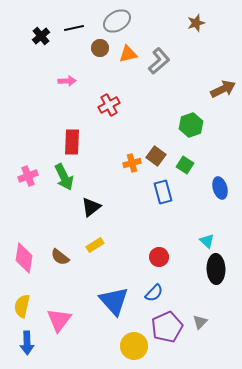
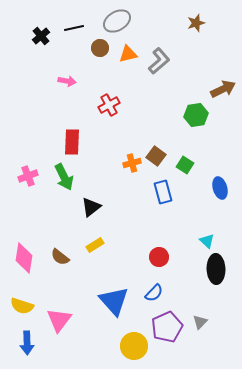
pink arrow: rotated 12 degrees clockwise
green hexagon: moved 5 px right, 10 px up; rotated 10 degrees clockwise
yellow semicircle: rotated 85 degrees counterclockwise
